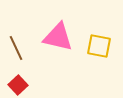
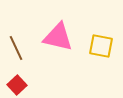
yellow square: moved 2 px right
red square: moved 1 px left
